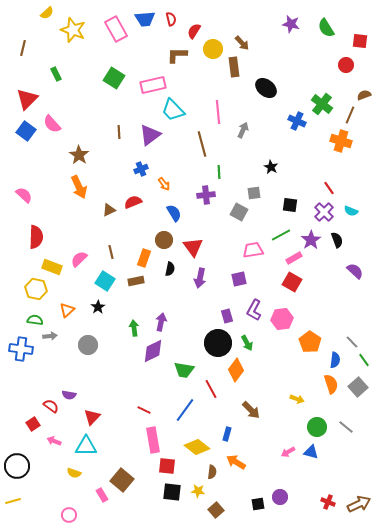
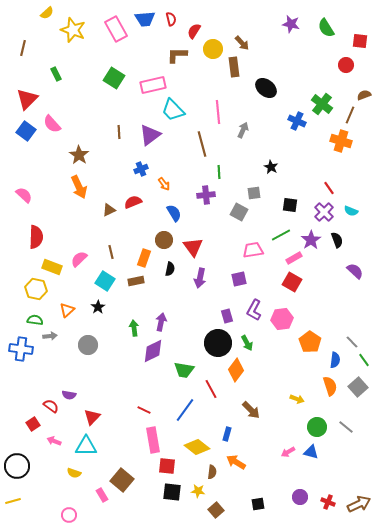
orange semicircle at (331, 384): moved 1 px left, 2 px down
purple circle at (280, 497): moved 20 px right
